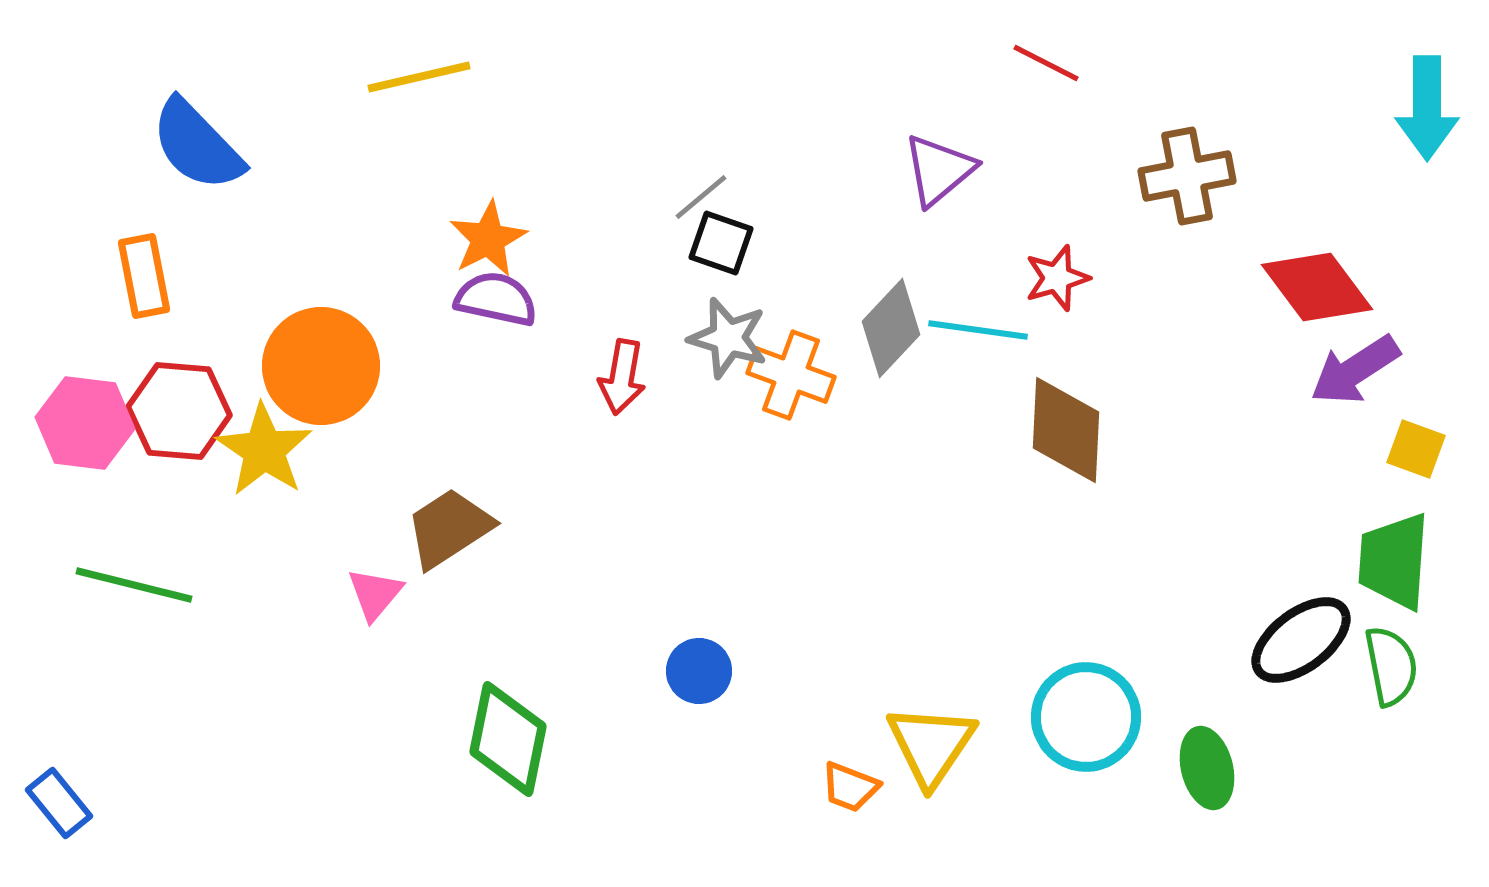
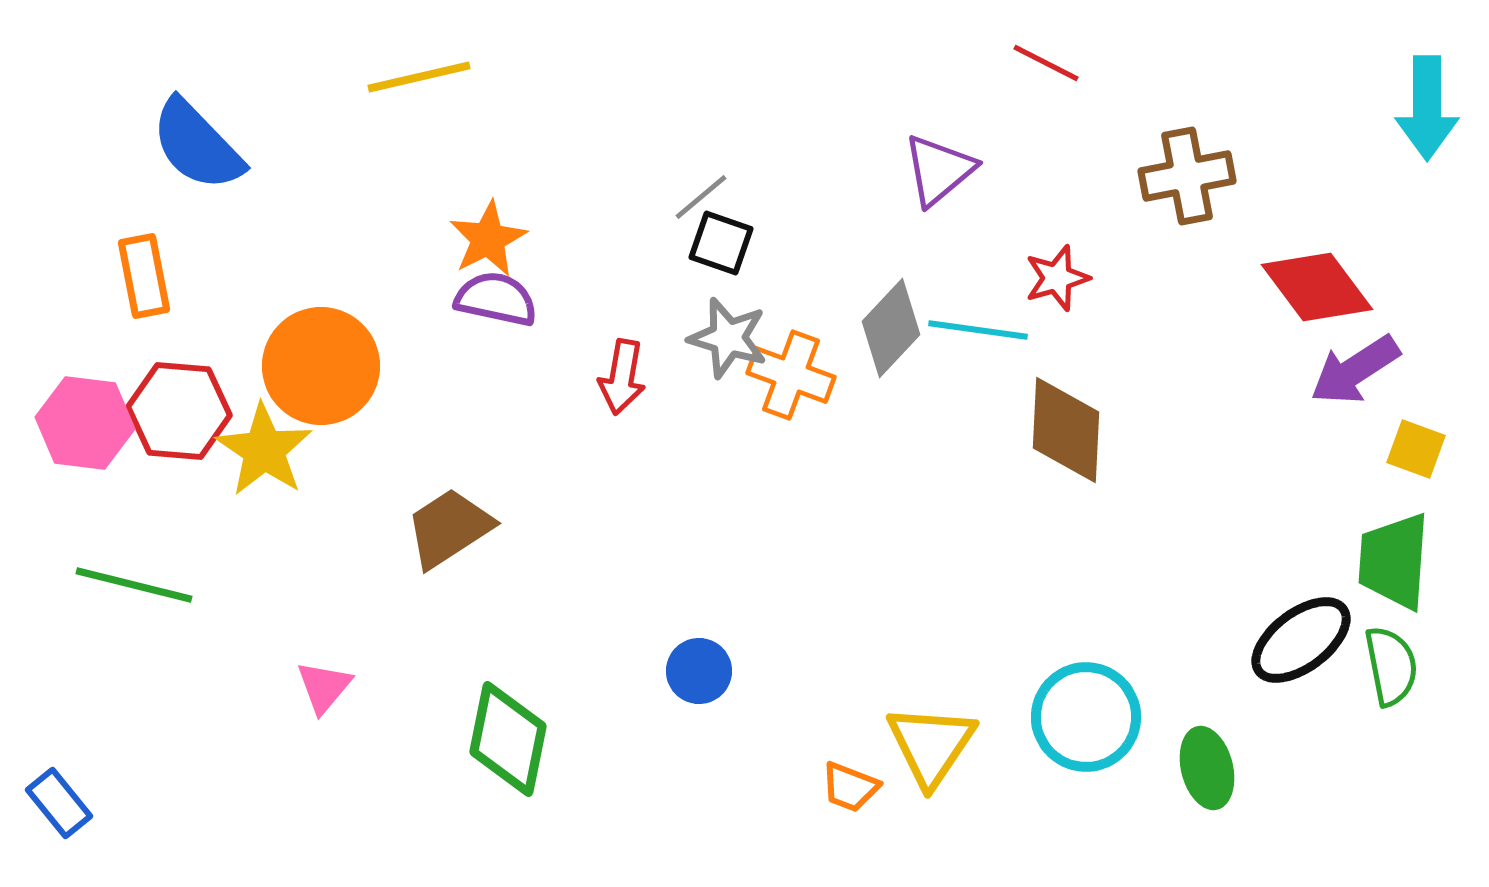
pink triangle: moved 51 px left, 93 px down
